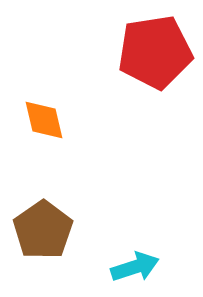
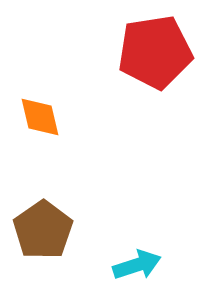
orange diamond: moved 4 px left, 3 px up
cyan arrow: moved 2 px right, 2 px up
